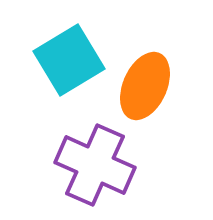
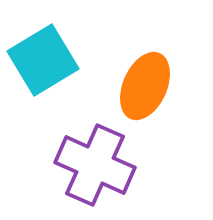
cyan square: moved 26 px left
